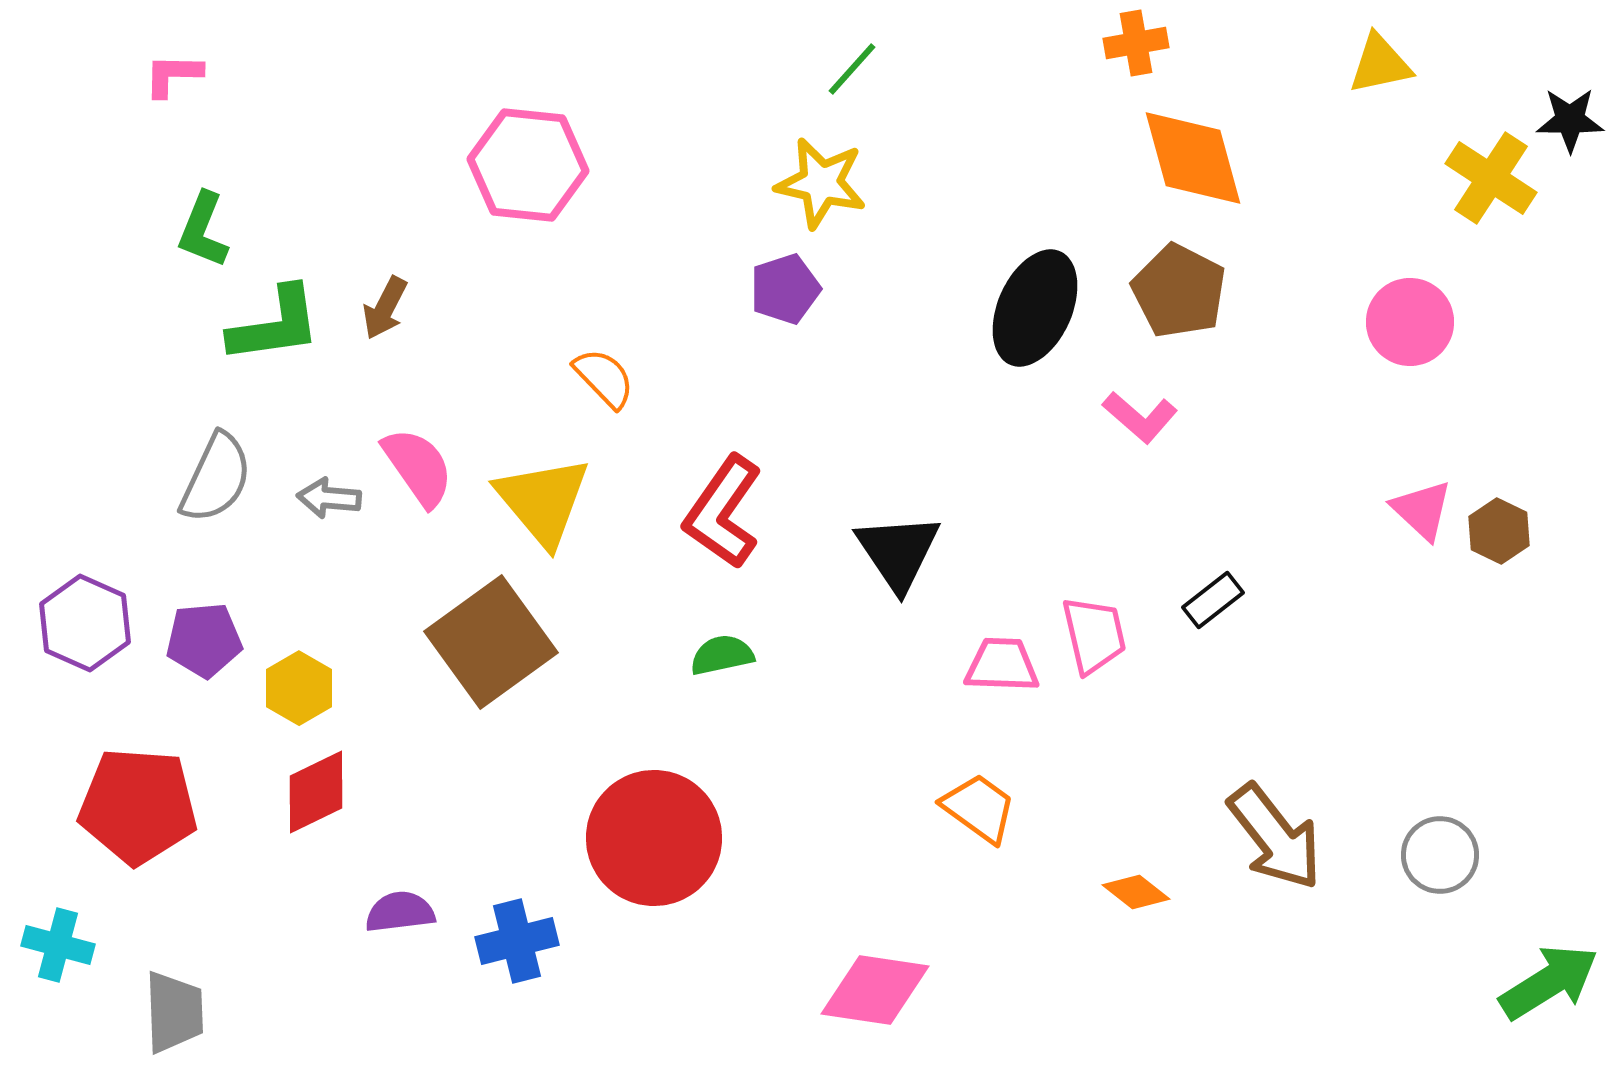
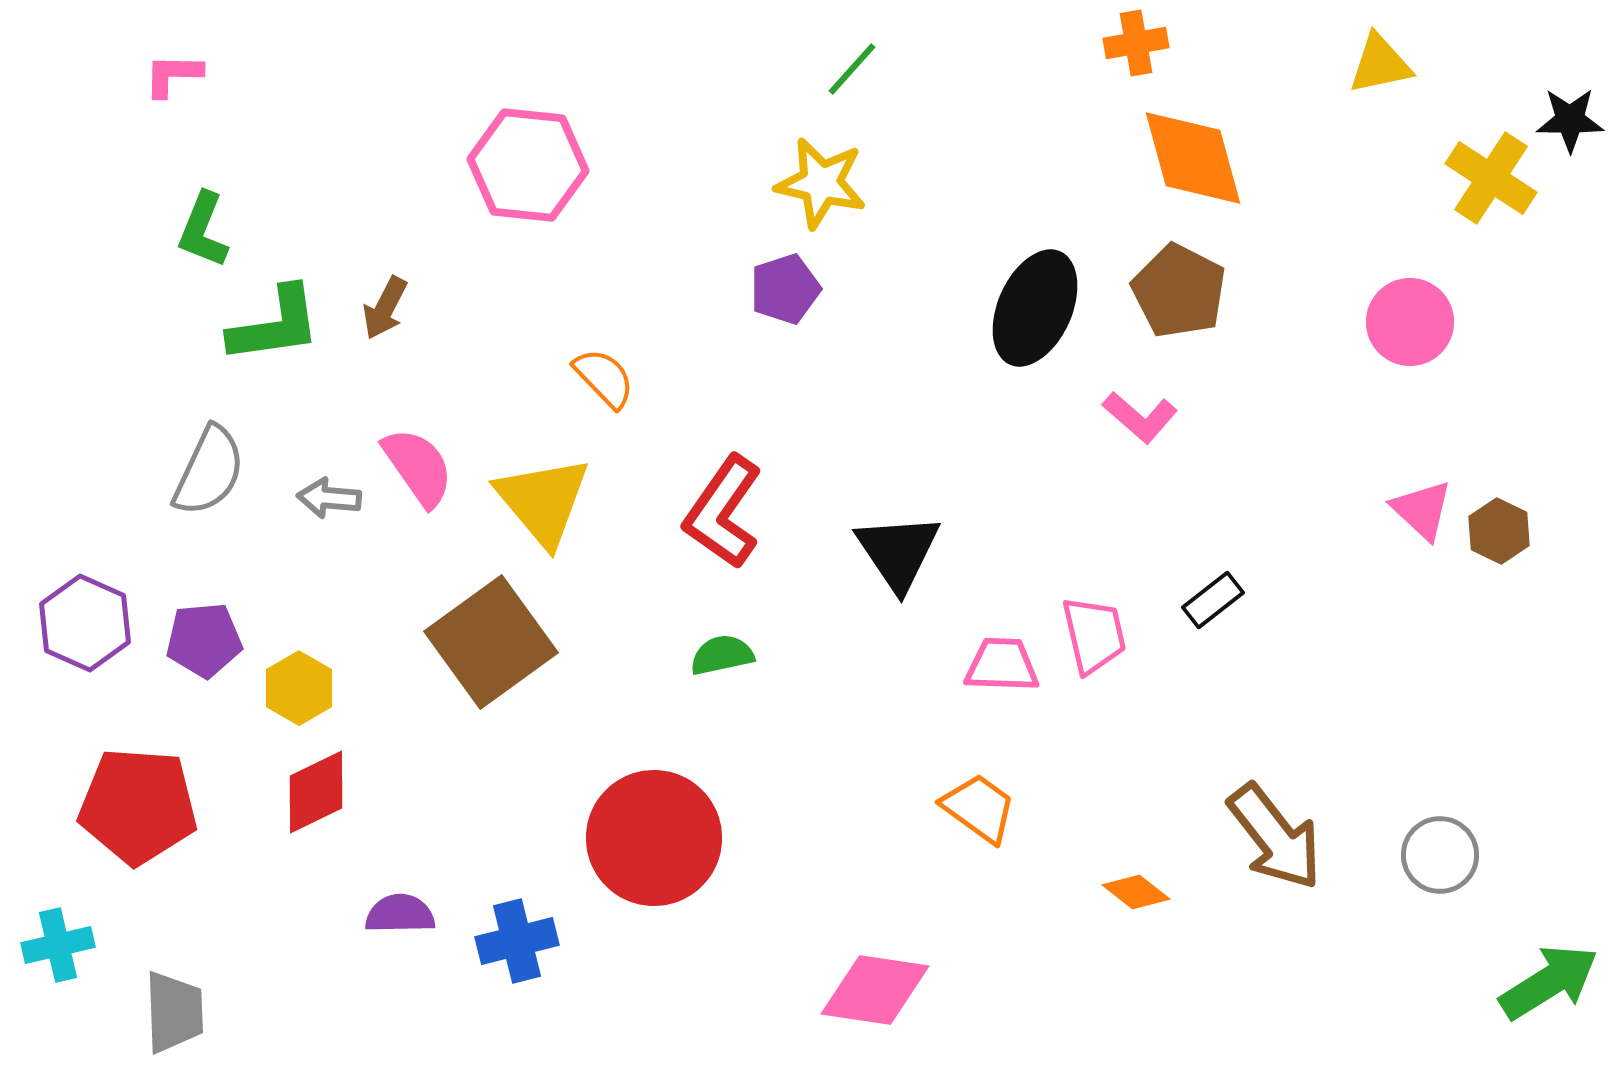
gray semicircle at (216, 478): moved 7 px left, 7 px up
purple semicircle at (400, 912): moved 2 px down; rotated 6 degrees clockwise
cyan cross at (58, 945): rotated 28 degrees counterclockwise
